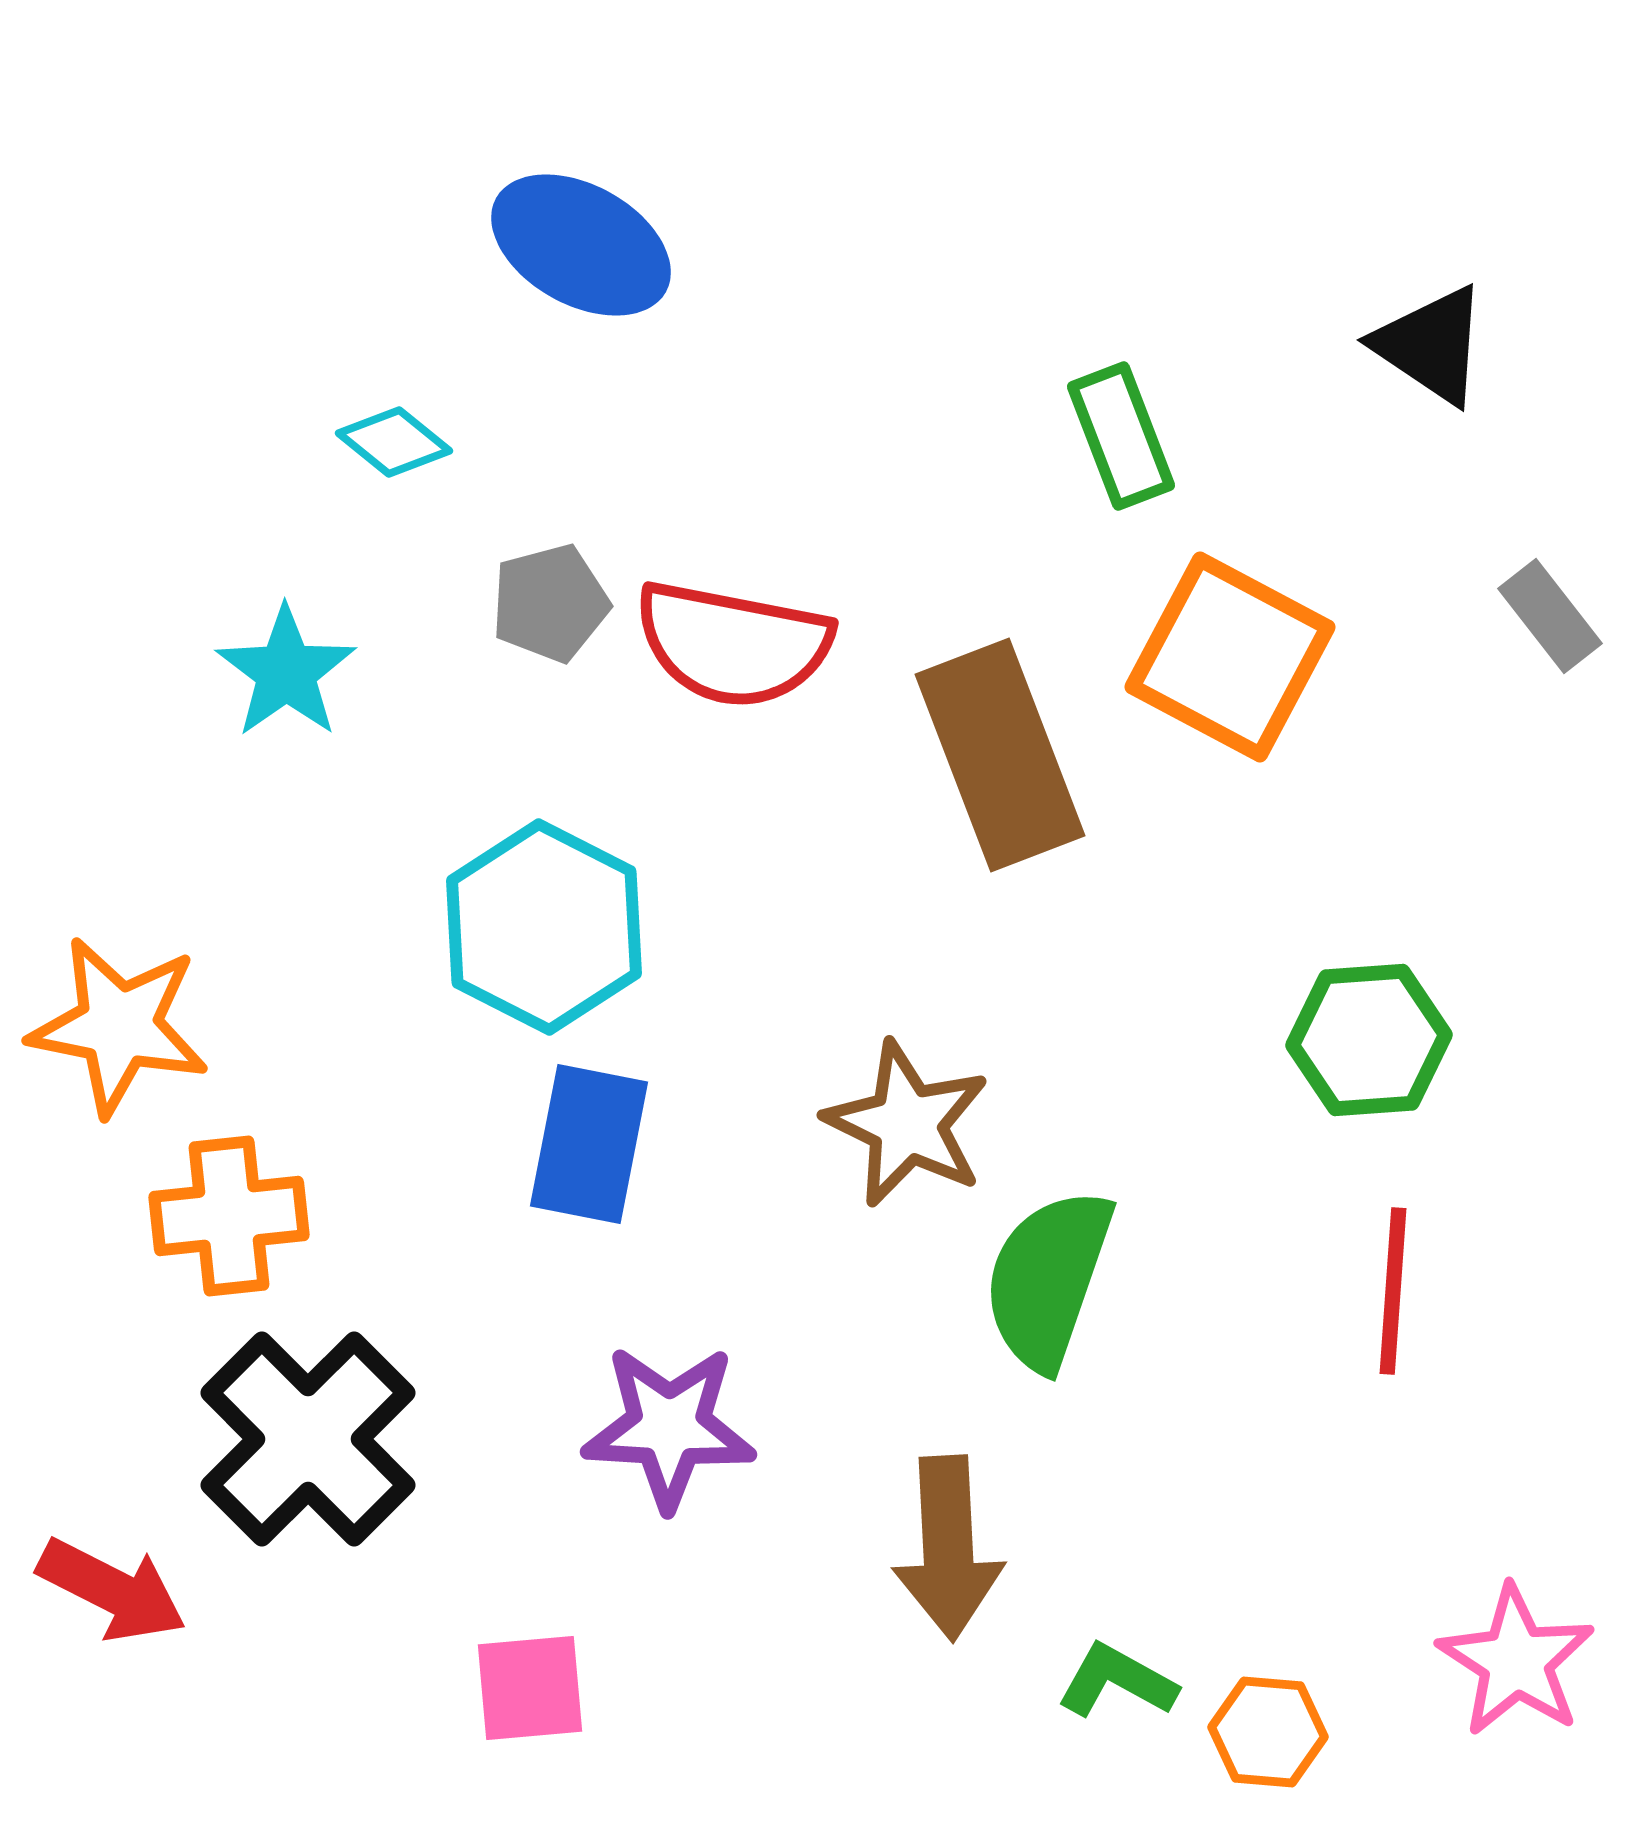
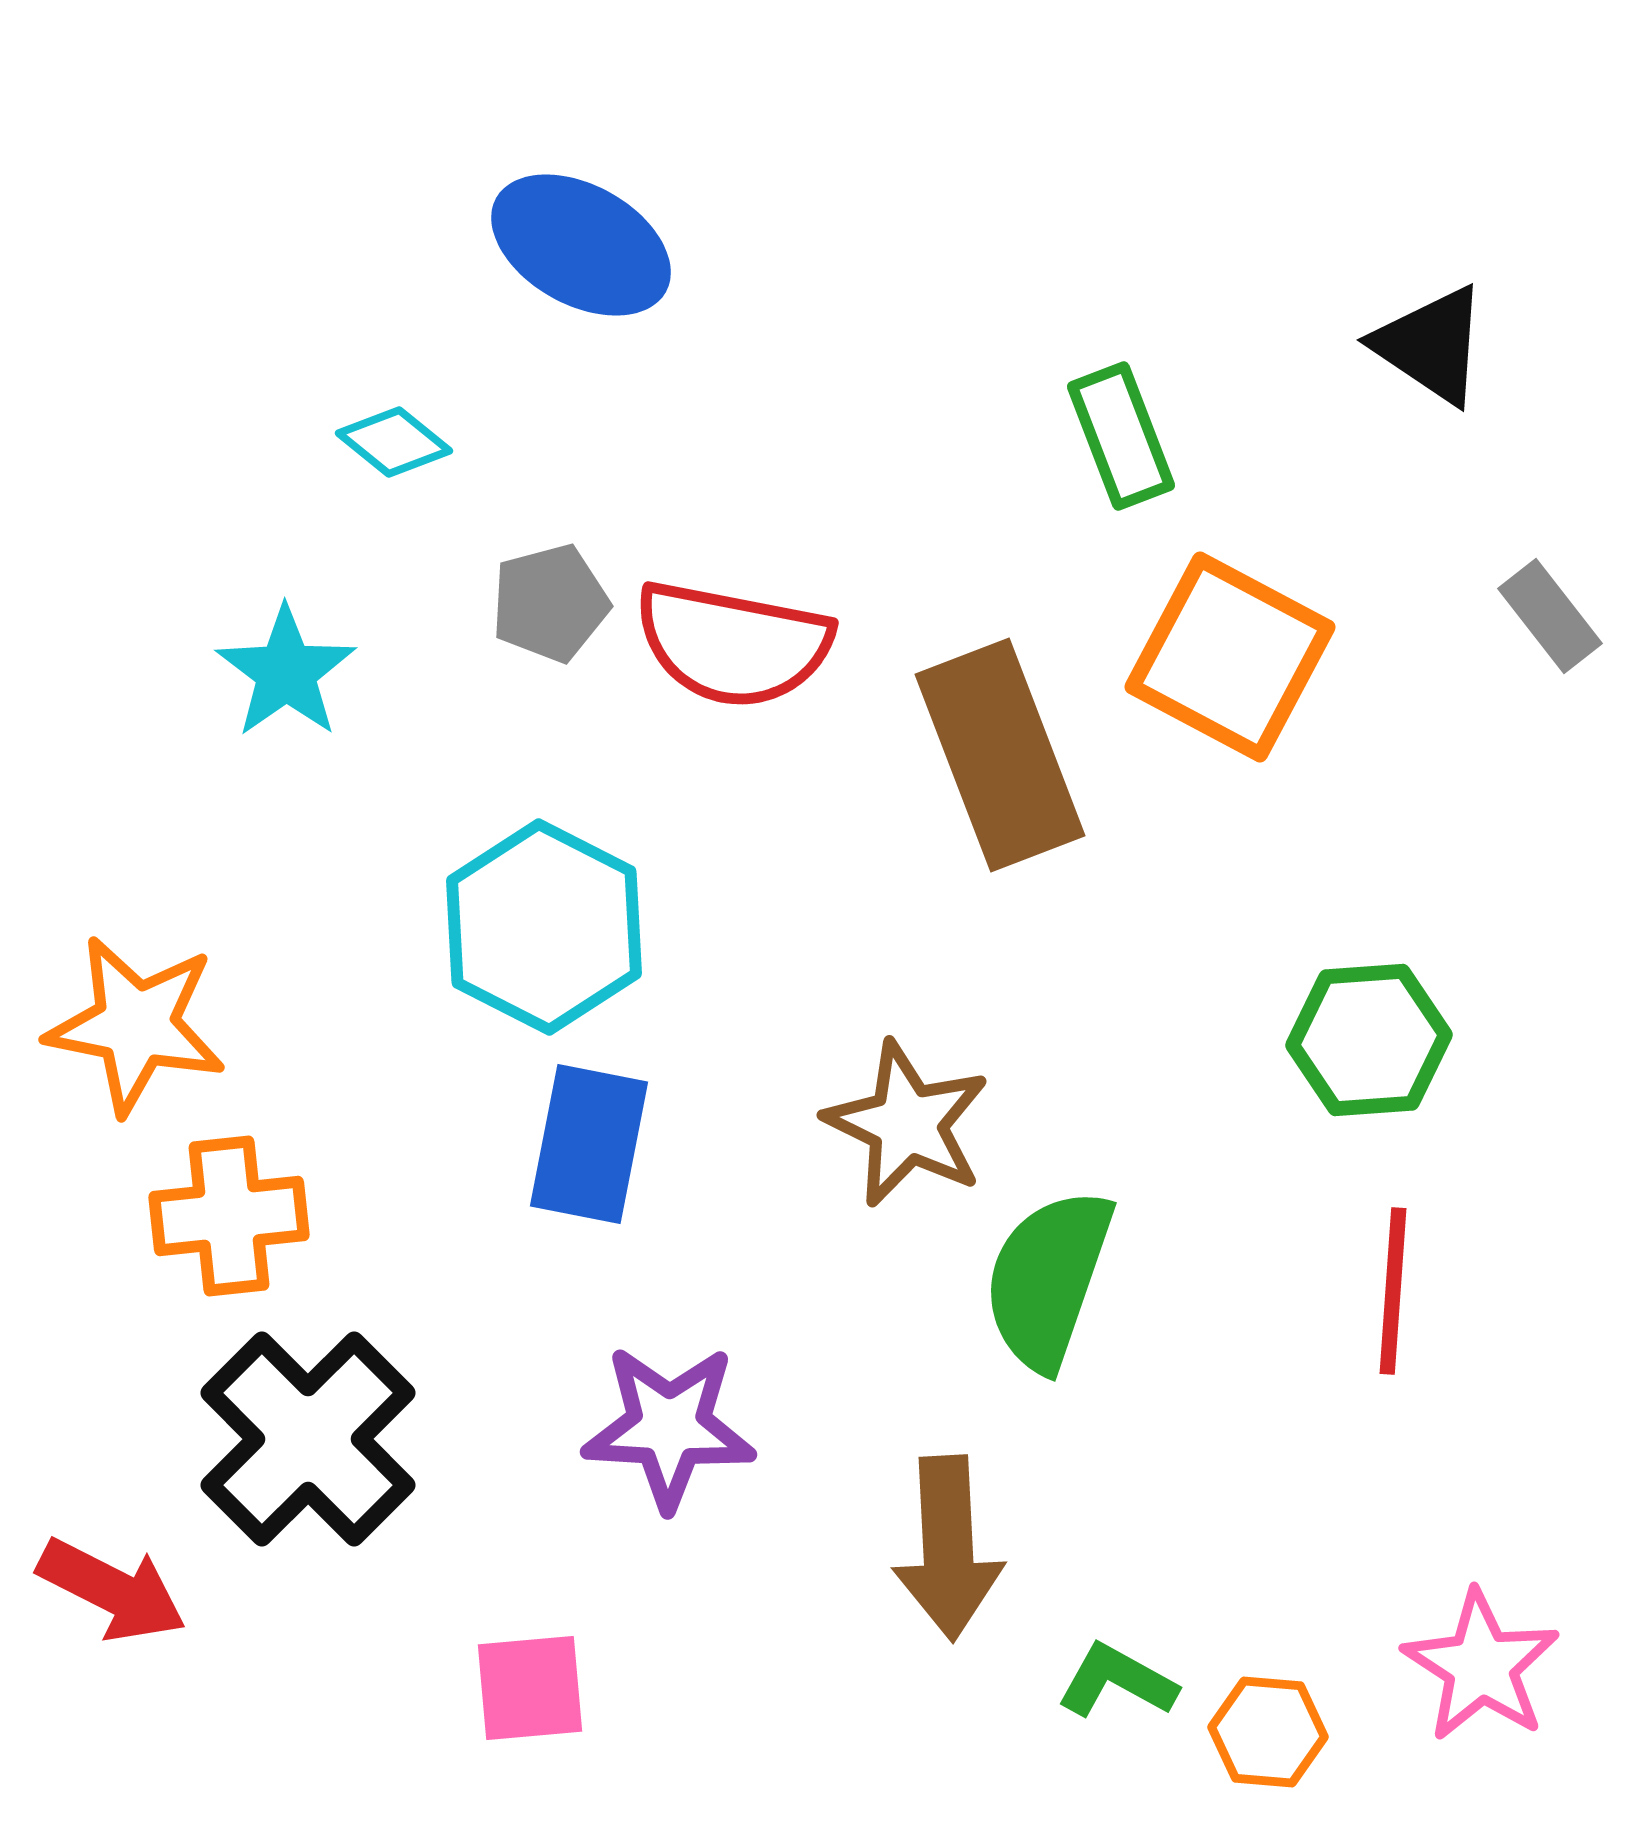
orange star: moved 17 px right, 1 px up
pink star: moved 35 px left, 5 px down
